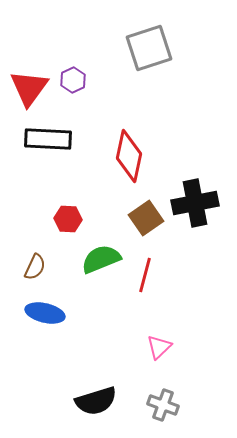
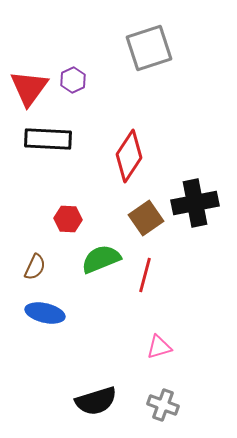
red diamond: rotated 21 degrees clockwise
pink triangle: rotated 28 degrees clockwise
